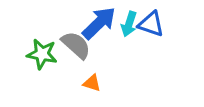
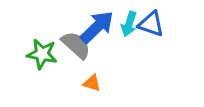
blue arrow: moved 2 px left, 4 px down
